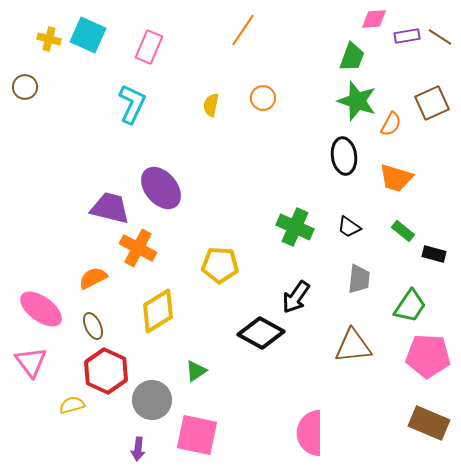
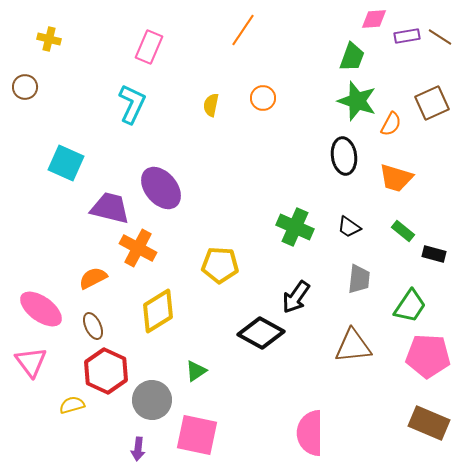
cyan square at (88, 35): moved 22 px left, 128 px down
